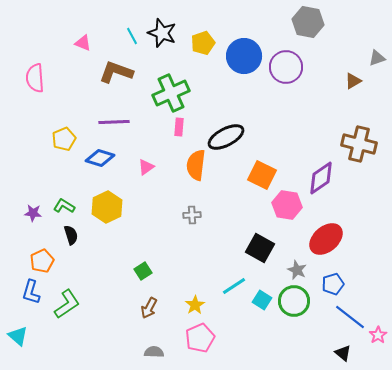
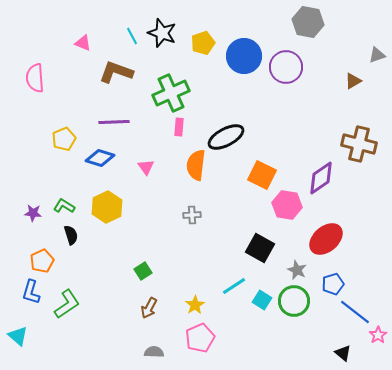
gray triangle at (377, 58): moved 3 px up
pink triangle at (146, 167): rotated 30 degrees counterclockwise
blue line at (350, 317): moved 5 px right, 5 px up
